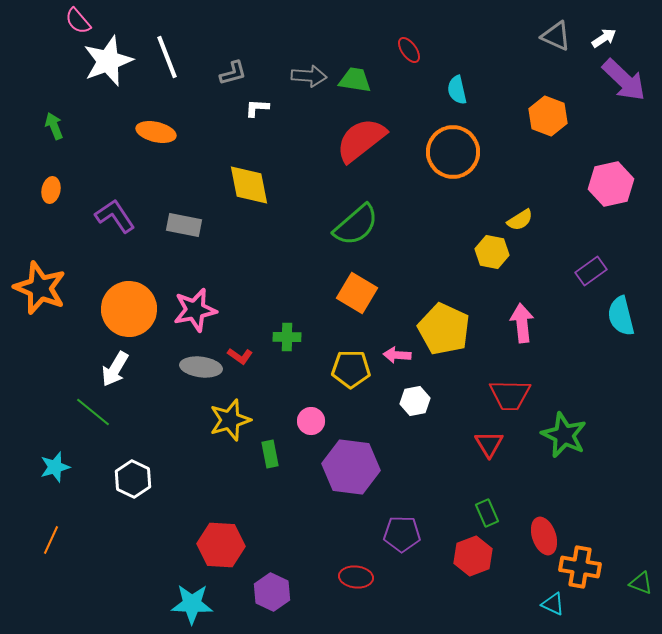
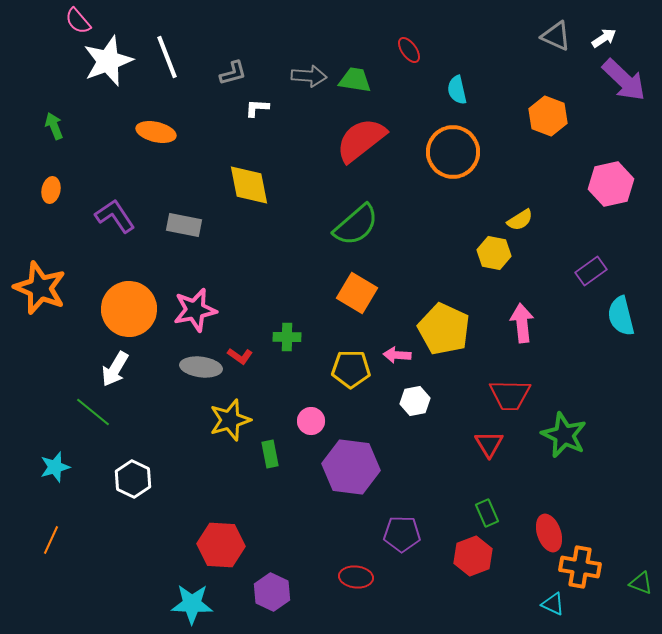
yellow hexagon at (492, 252): moved 2 px right, 1 px down
red ellipse at (544, 536): moved 5 px right, 3 px up
